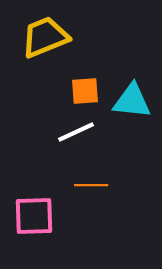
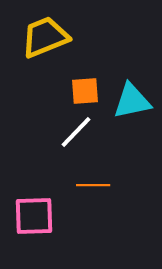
cyan triangle: rotated 18 degrees counterclockwise
white line: rotated 21 degrees counterclockwise
orange line: moved 2 px right
